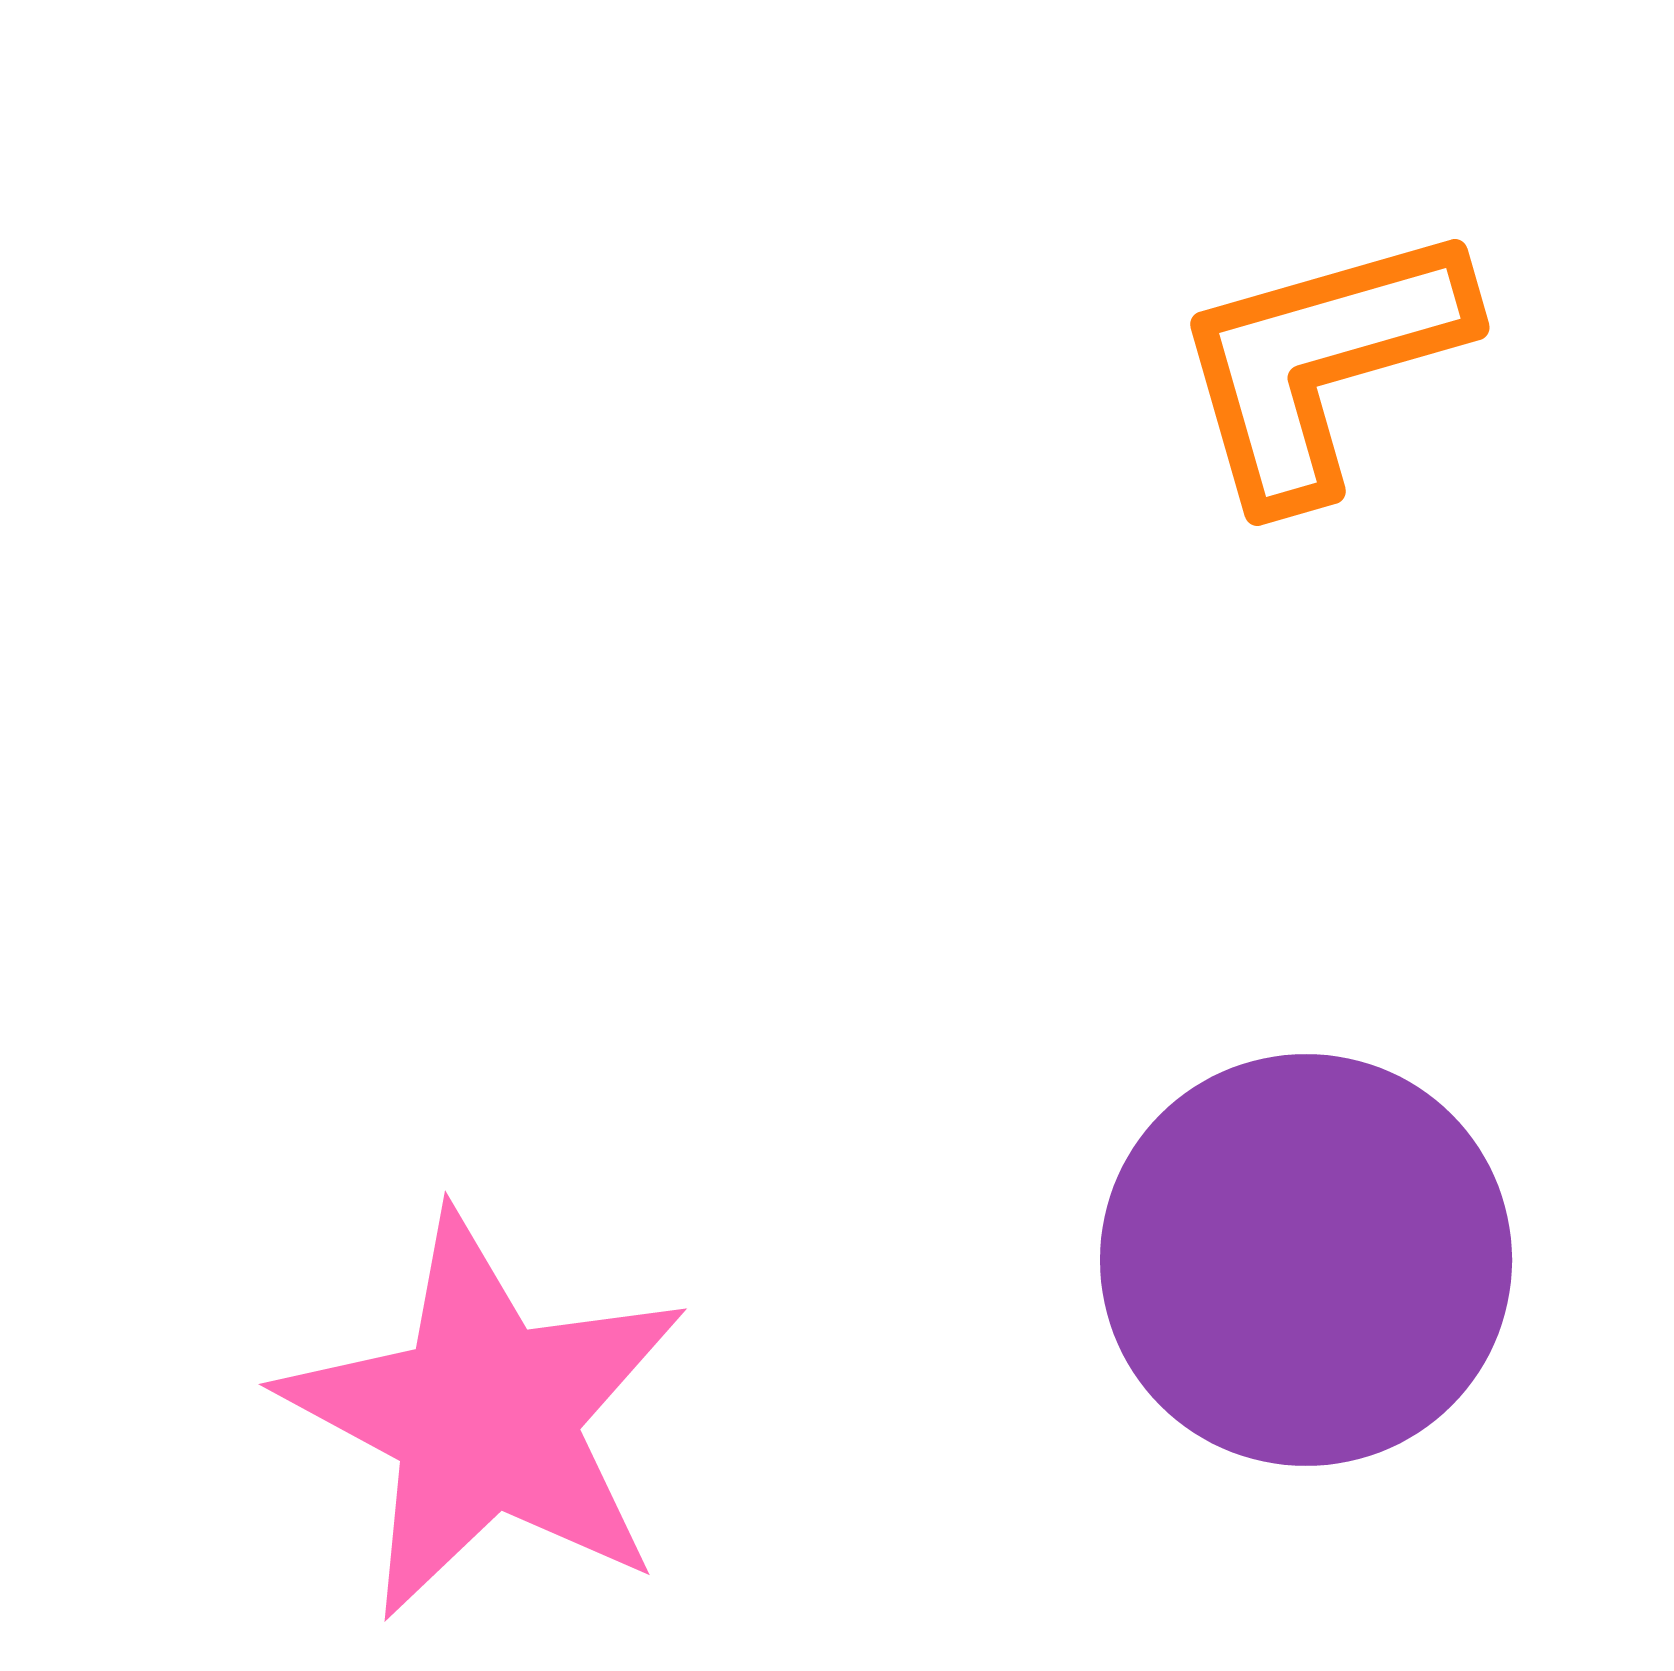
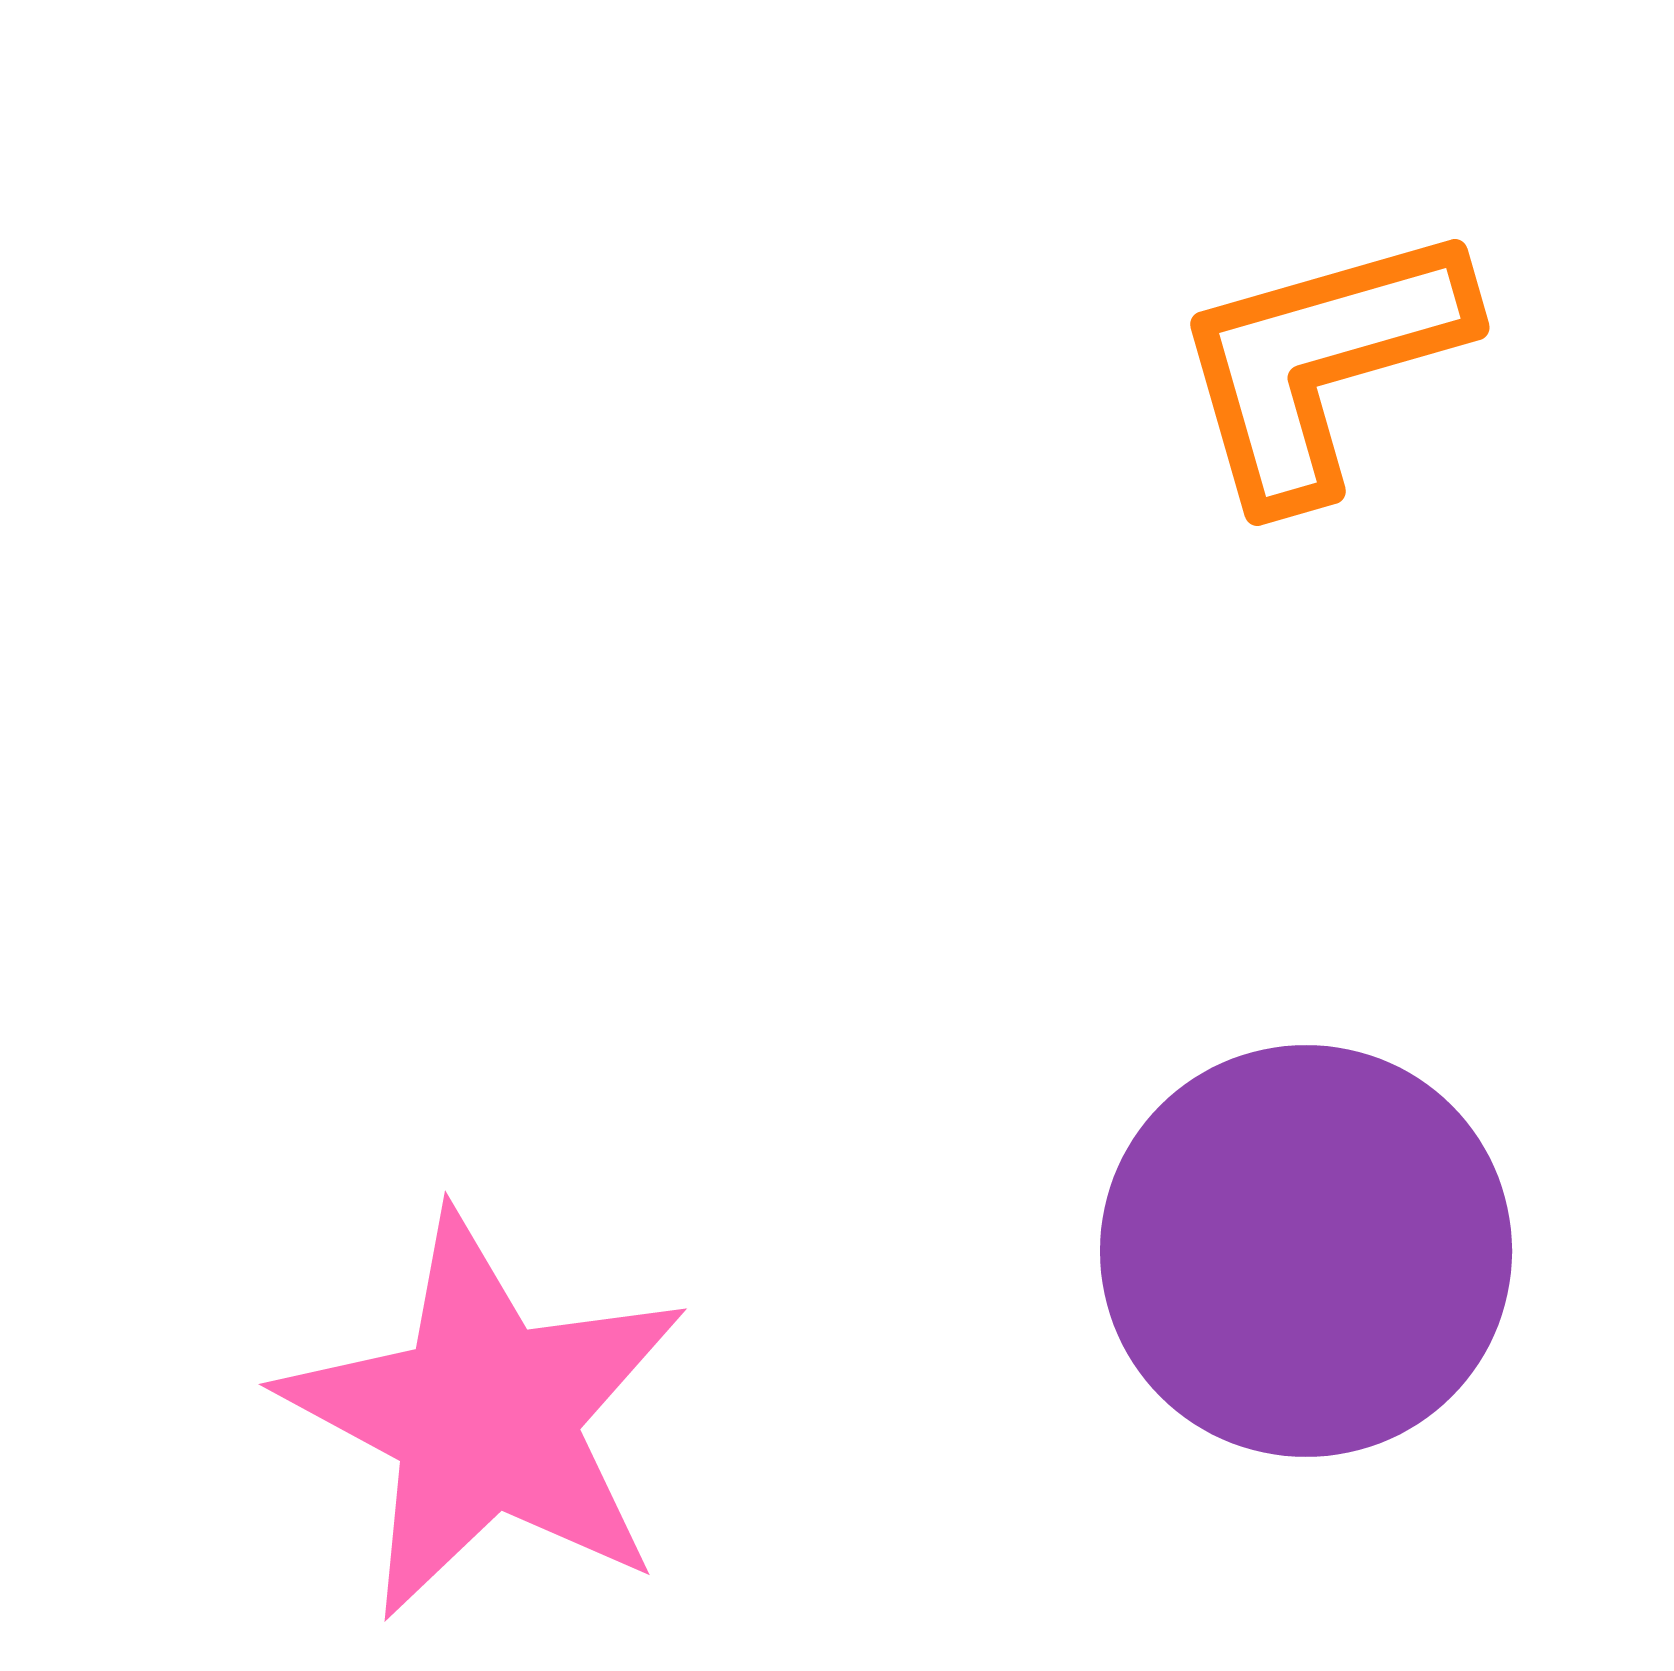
purple circle: moved 9 px up
